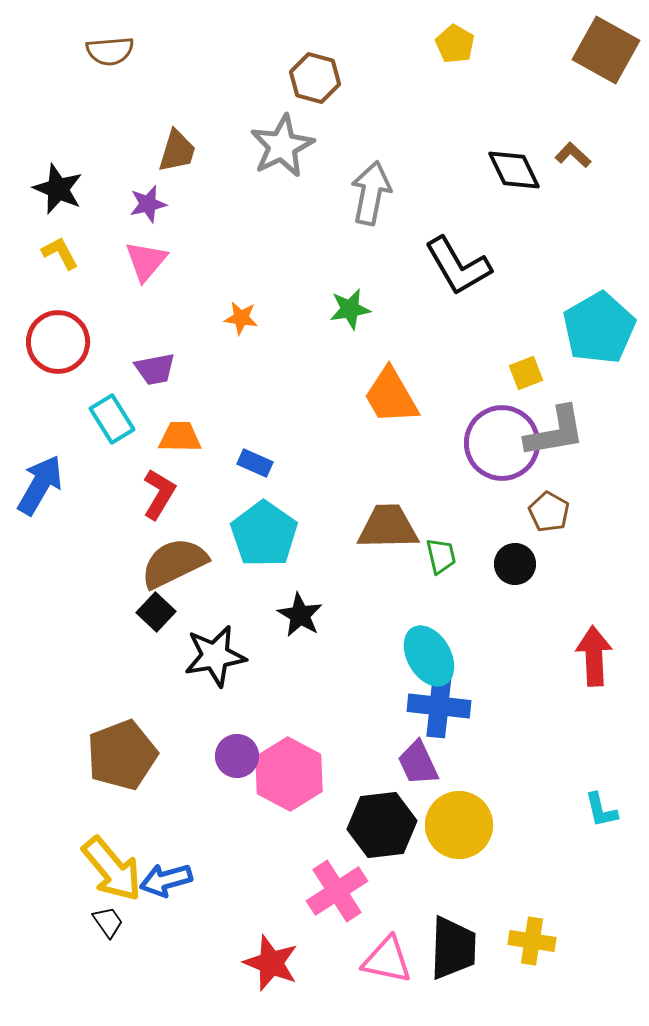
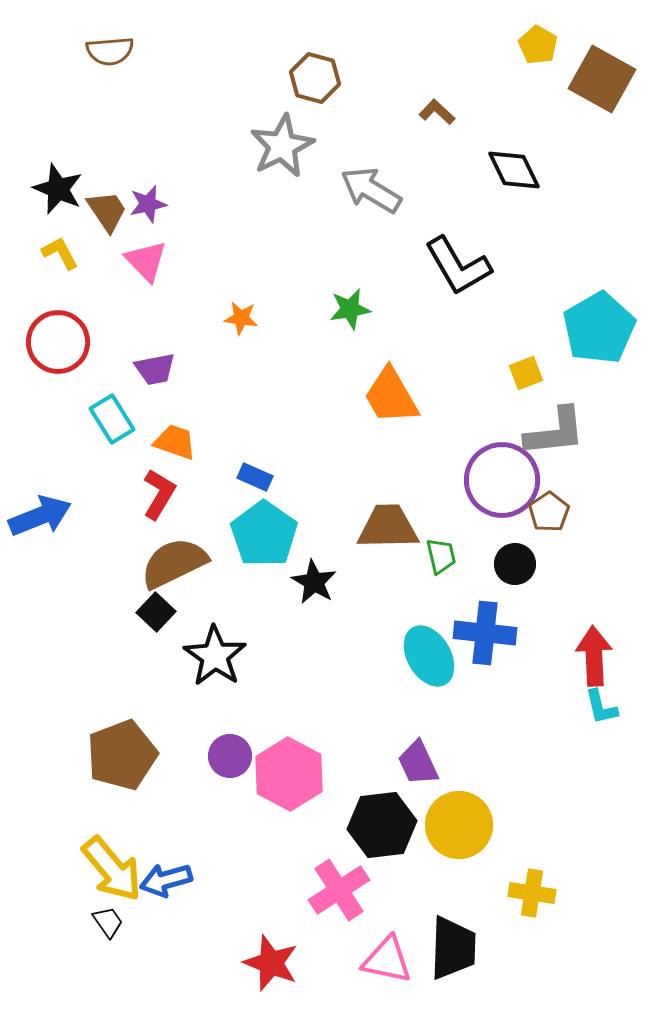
yellow pentagon at (455, 44): moved 83 px right, 1 px down
brown square at (606, 50): moved 4 px left, 29 px down
brown trapezoid at (177, 151): moved 70 px left, 60 px down; rotated 51 degrees counterclockwise
brown L-shape at (573, 155): moved 136 px left, 43 px up
gray arrow at (371, 193): moved 3 px up; rotated 70 degrees counterclockwise
pink triangle at (146, 261): rotated 24 degrees counterclockwise
gray L-shape at (555, 432): rotated 4 degrees clockwise
orange trapezoid at (180, 437): moved 5 px left, 5 px down; rotated 18 degrees clockwise
purple circle at (502, 443): moved 37 px down
blue rectangle at (255, 463): moved 14 px down
blue arrow at (40, 485): moved 31 px down; rotated 38 degrees clockwise
brown pentagon at (549, 512): rotated 9 degrees clockwise
black star at (300, 615): moved 14 px right, 33 px up
black star at (215, 656): rotated 28 degrees counterclockwise
blue cross at (439, 706): moved 46 px right, 73 px up
purple circle at (237, 756): moved 7 px left
cyan L-shape at (601, 810): moved 103 px up
pink cross at (337, 891): moved 2 px right, 1 px up
yellow cross at (532, 941): moved 48 px up
